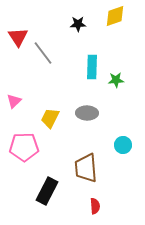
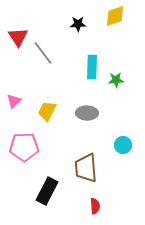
yellow trapezoid: moved 3 px left, 7 px up
